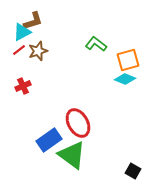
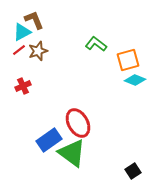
brown L-shape: moved 1 px right, 1 px up; rotated 95 degrees counterclockwise
cyan diamond: moved 10 px right, 1 px down
green triangle: moved 2 px up
black square: rotated 28 degrees clockwise
